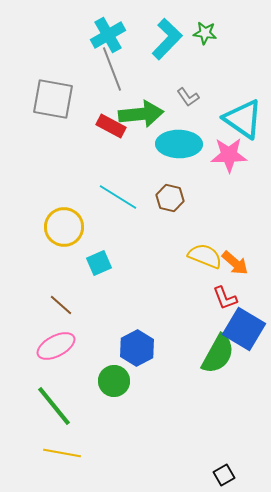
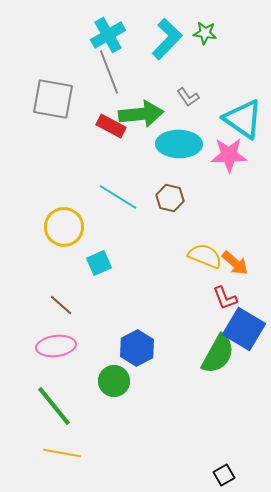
gray line: moved 3 px left, 3 px down
pink ellipse: rotated 21 degrees clockwise
